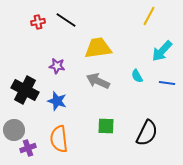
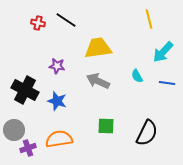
yellow line: moved 3 px down; rotated 42 degrees counterclockwise
red cross: moved 1 px down; rotated 24 degrees clockwise
cyan arrow: moved 1 px right, 1 px down
orange semicircle: rotated 88 degrees clockwise
